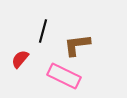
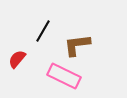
black line: rotated 15 degrees clockwise
red semicircle: moved 3 px left
